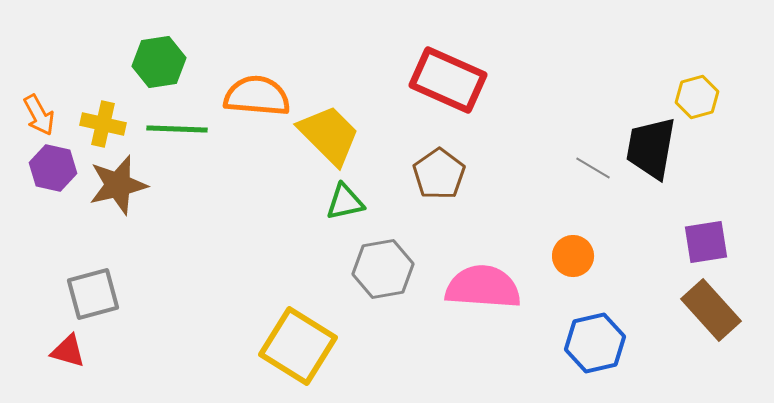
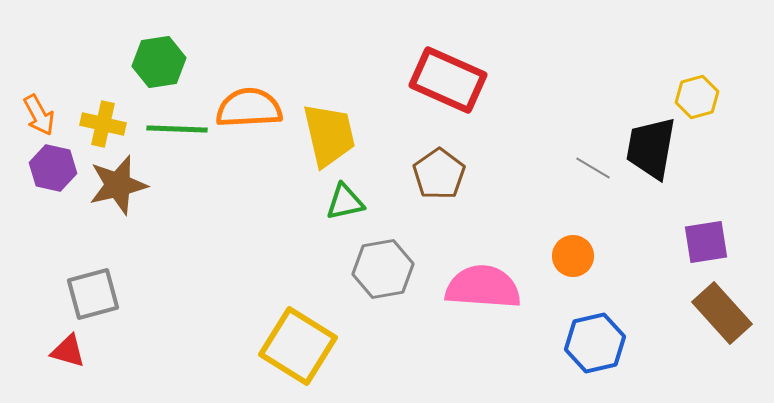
orange semicircle: moved 8 px left, 12 px down; rotated 8 degrees counterclockwise
yellow trapezoid: rotated 32 degrees clockwise
brown rectangle: moved 11 px right, 3 px down
